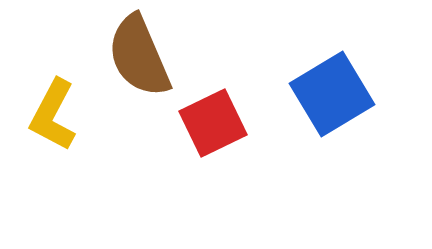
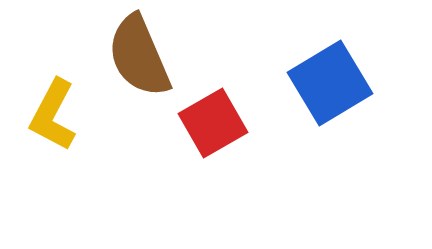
blue square: moved 2 px left, 11 px up
red square: rotated 4 degrees counterclockwise
